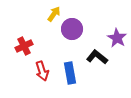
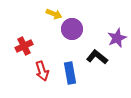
yellow arrow: rotated 77 degrees clockwise
purple star: rotated 18 degrees clockwise
